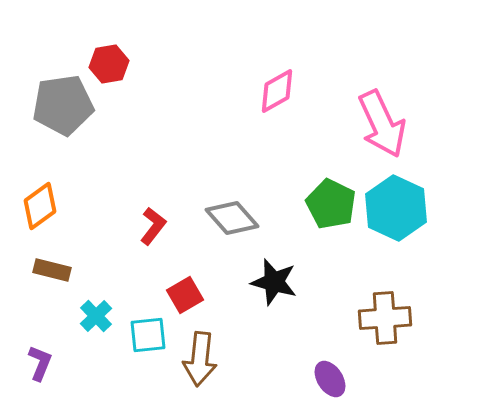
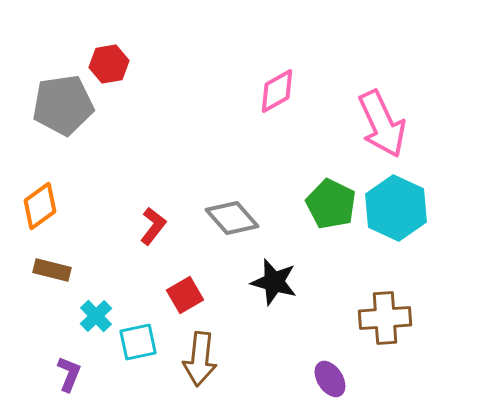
cyan square: moved 10 px left, 7 px down; rotated 6 degrees counterclockwise
purple L-shape: moved 29 px right, 11 px down
